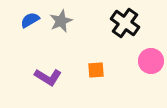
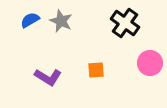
gray star: rotated 25 degrees counterclockwise
pink circle: moved 1 px left, 2 px down
